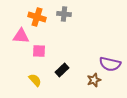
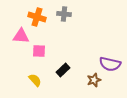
black rectangle: moved 1 px right
